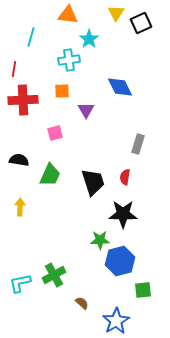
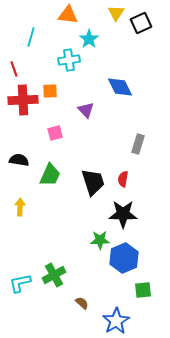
red line: rotated 28 degrees counterclockwise
orange square: moved 12 px left
purple triangle: rotated 12 degrees counterclockwise
red semicircle: moved 2 px left, 2 px down
blue hexagon: moved 4 px right, 3 px up; rotated 8 degrees counterclockwise
